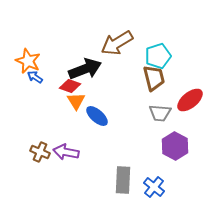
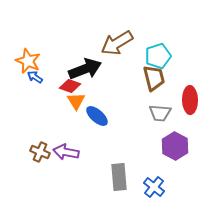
red ellipse: rotated 52 degrees counterclockwise
gray rectangle: moved 4 px left, 3 px up; rotated 8 degrees counterclockwise
